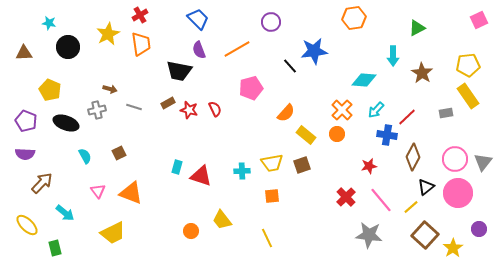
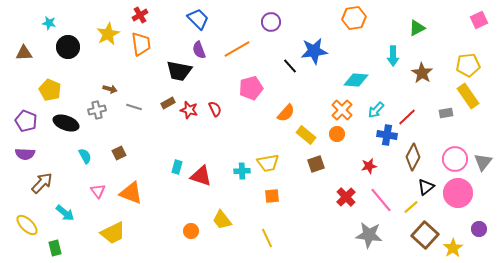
cyan diamond at (364, 80): moved 8 px left
yellow trapezoid at (272, 163): moved 4 px left
brown square at (302, 165): moved 14 px right, 1 px up
